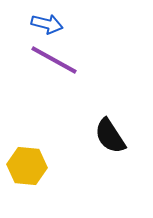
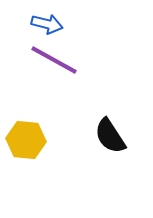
yellow hexagon: moved 1 px left, 26 px up
